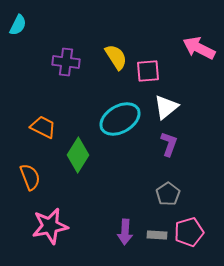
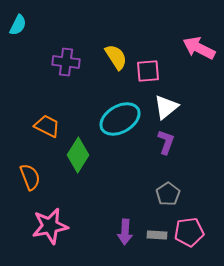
orange trapezoid: moved 4 px right, 1 px up
purple L-shape: moved 3 px left, 2 px up
pink pentagon: rotated 8 degrees clockwise
